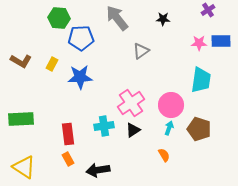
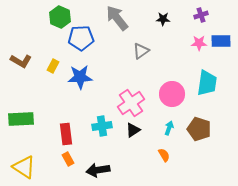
purple cross: moved 7 px left, 5 px down; rotated 16 degrees clockwise
green hexagon: moved 1 px right, 1 px up; rotated 20 degrees clockwise
yellow rectangle: moved 1 px right, 2 px down
cyan trapezoid: moved 6 px right, 3 px down
pink circle: moved 1 px right, 11 px up
cyan cross: moved 2 px left
red rectangle: moved 2 px left
